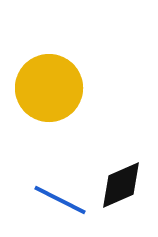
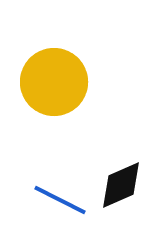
yellow circle: moved 5 px right, 6 px up
